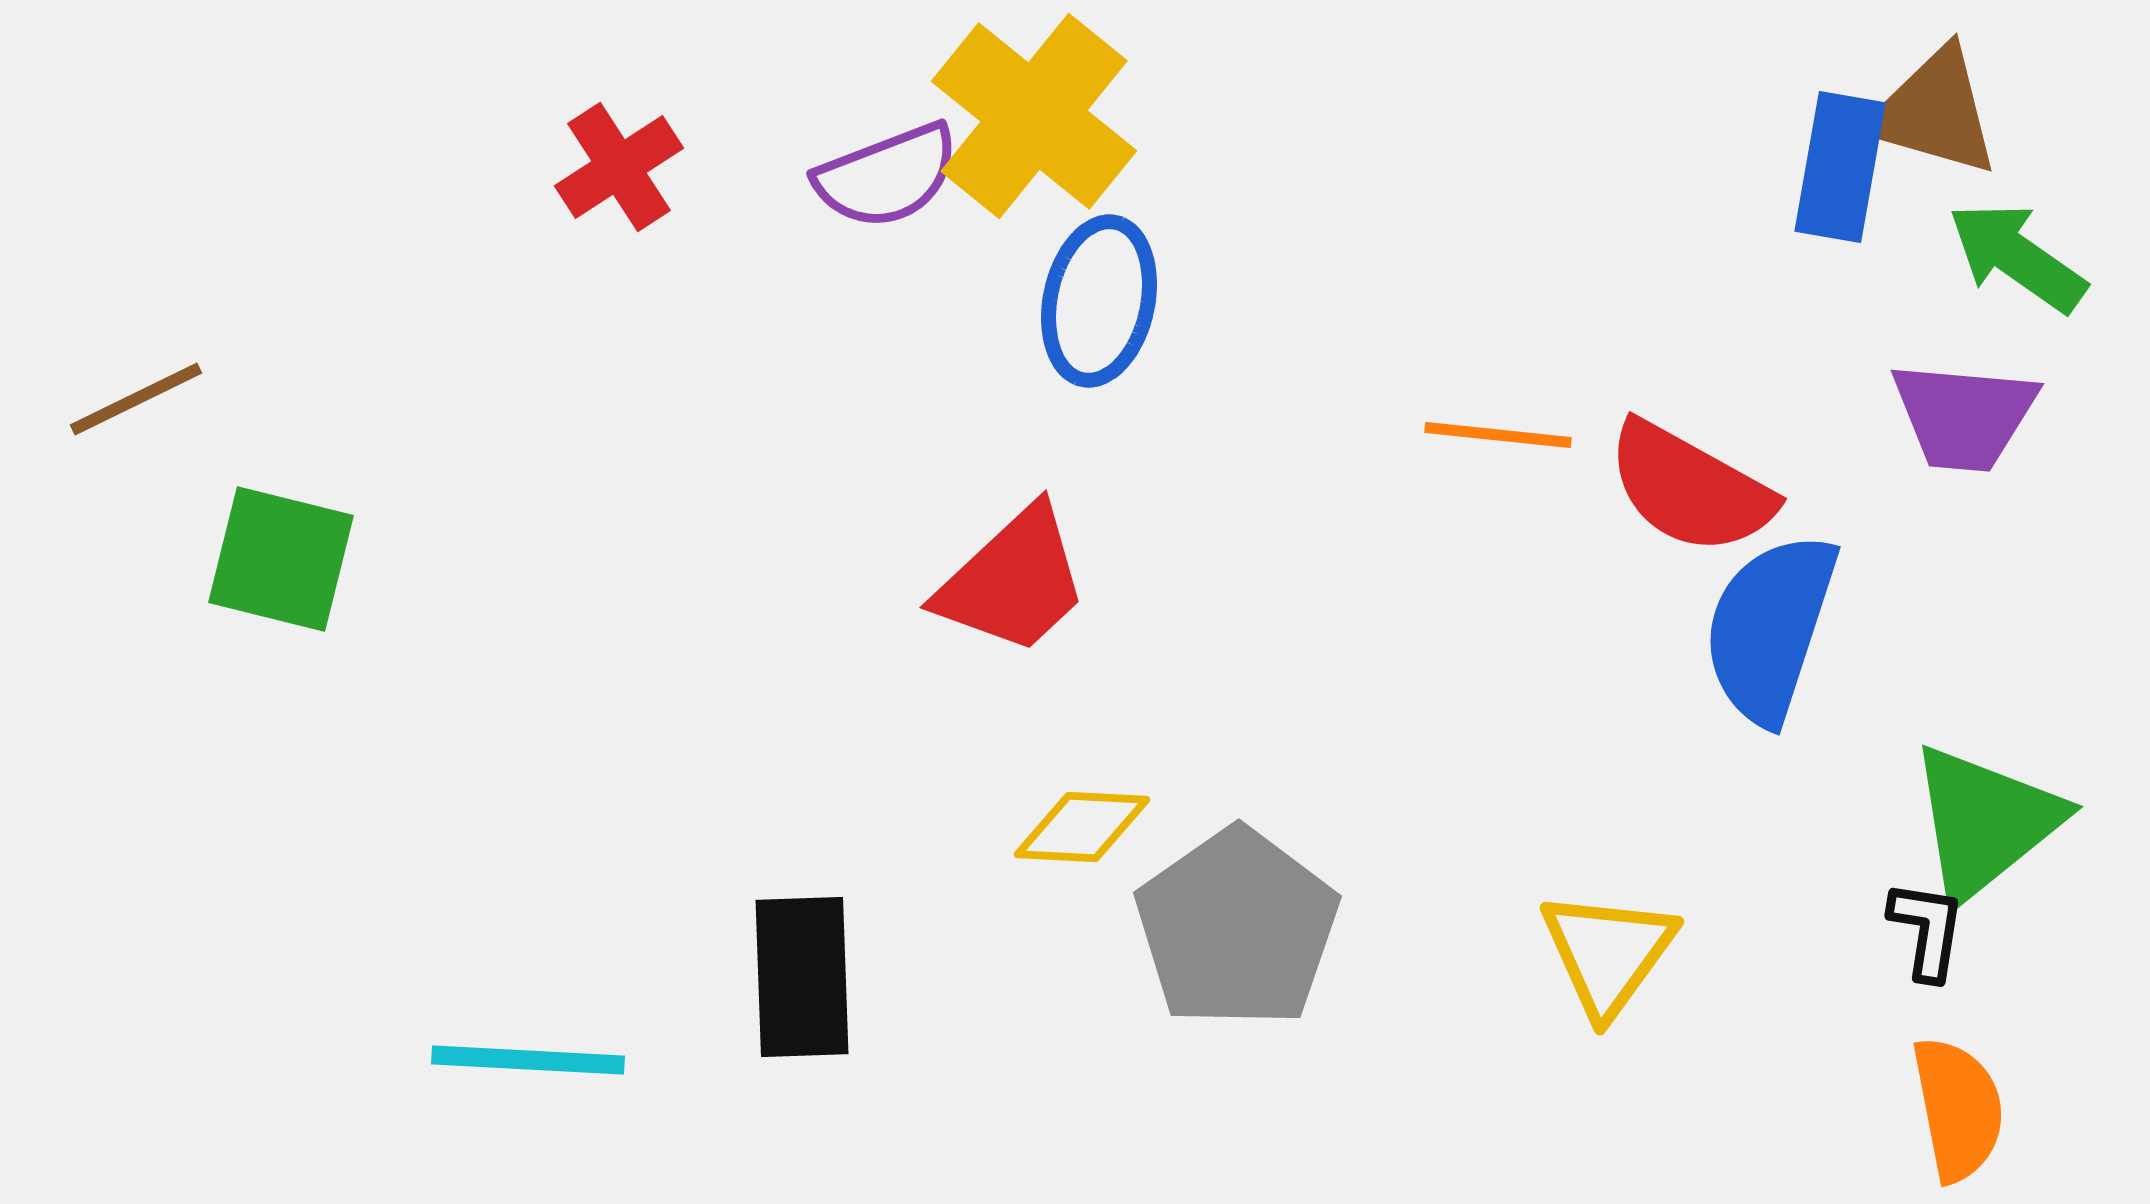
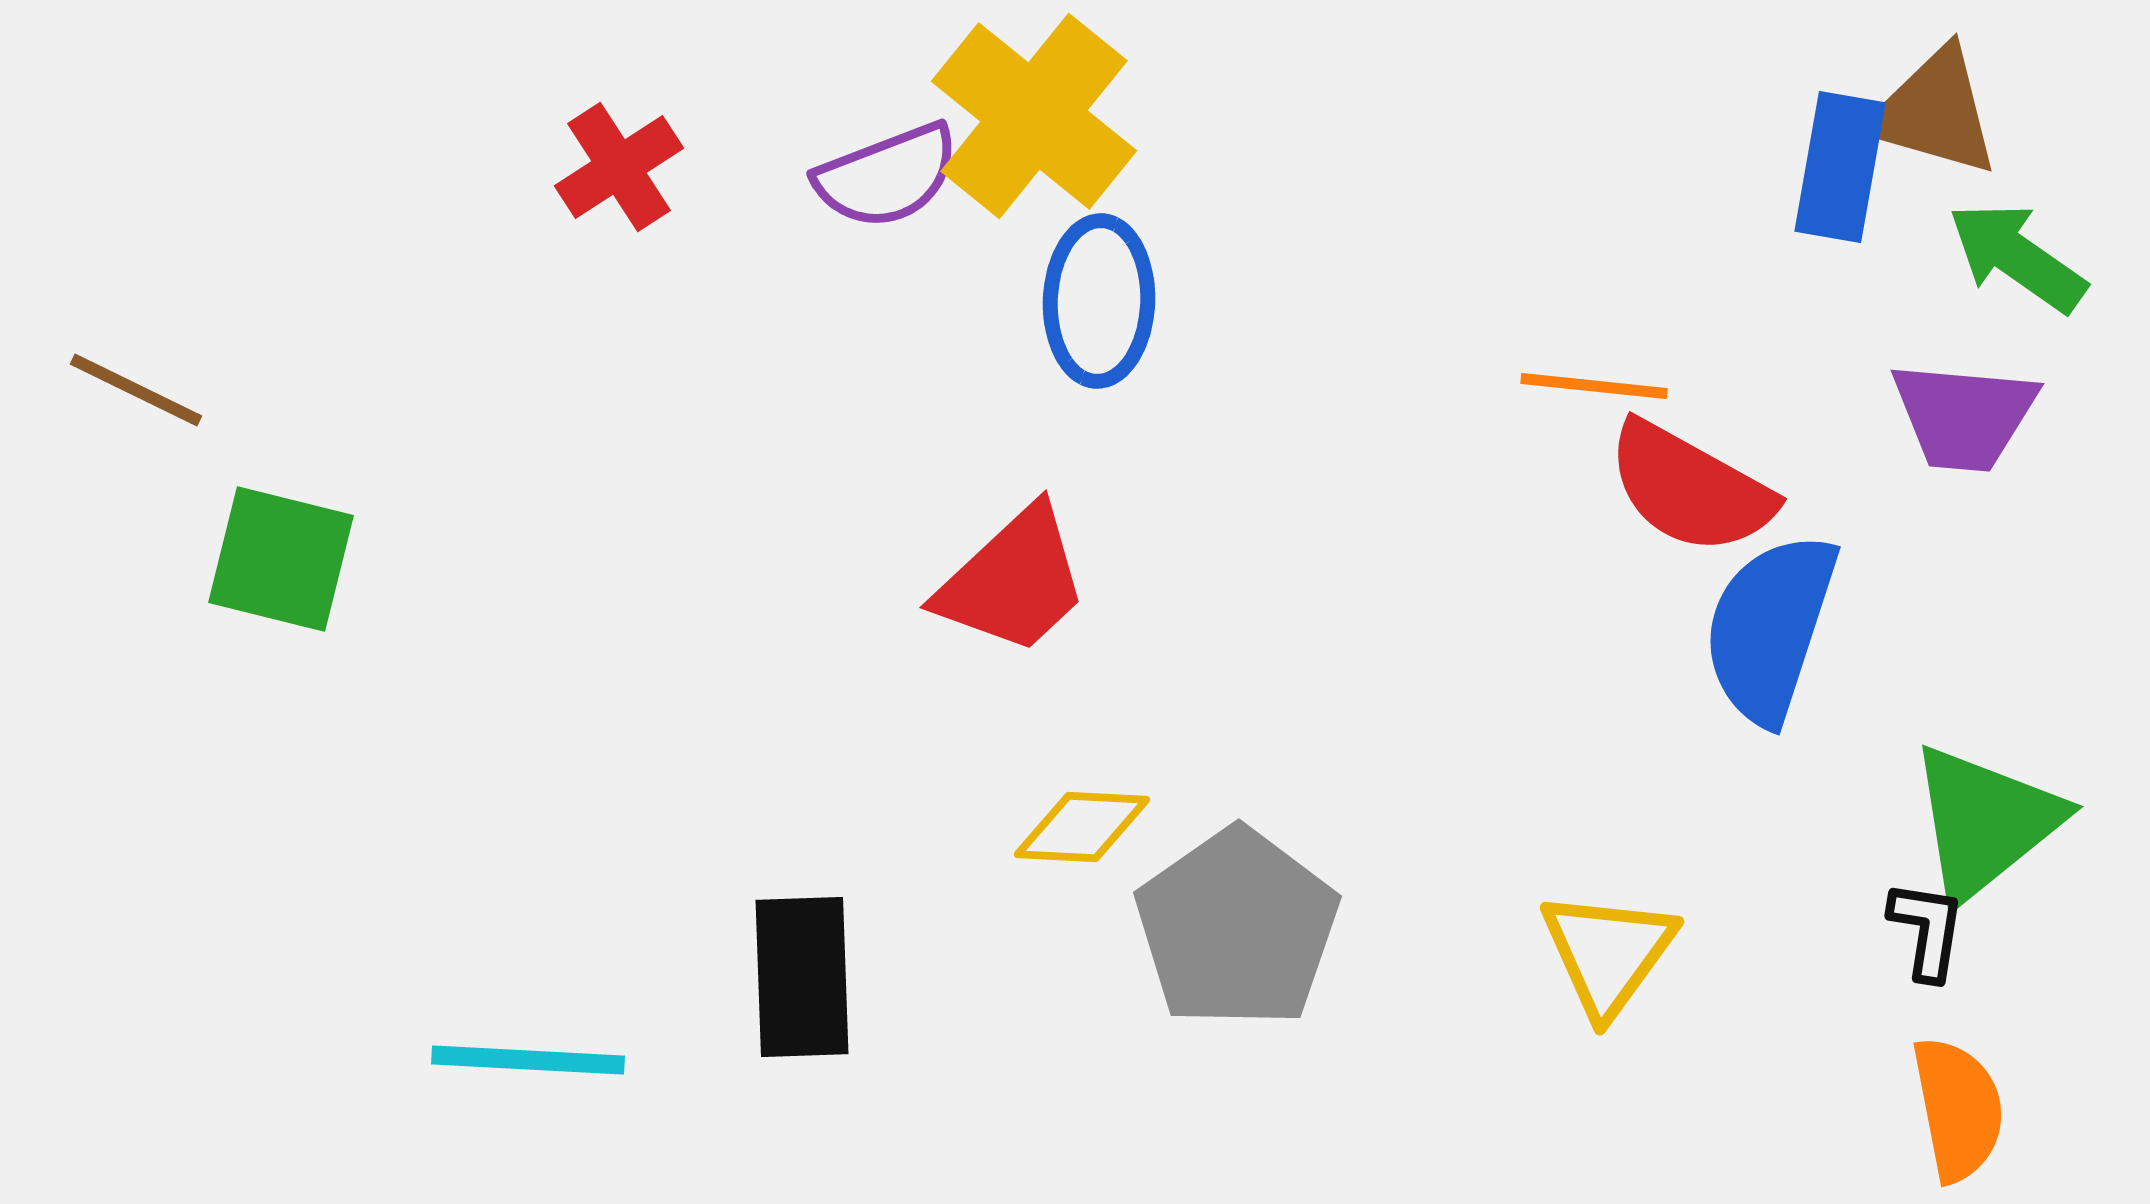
blue ellipse: rotated 10 degrees counterclockwise
brown line: moved 9 px up; rotated 52 degrees clockwise
orange line: moved 96 px right, 49 px up
